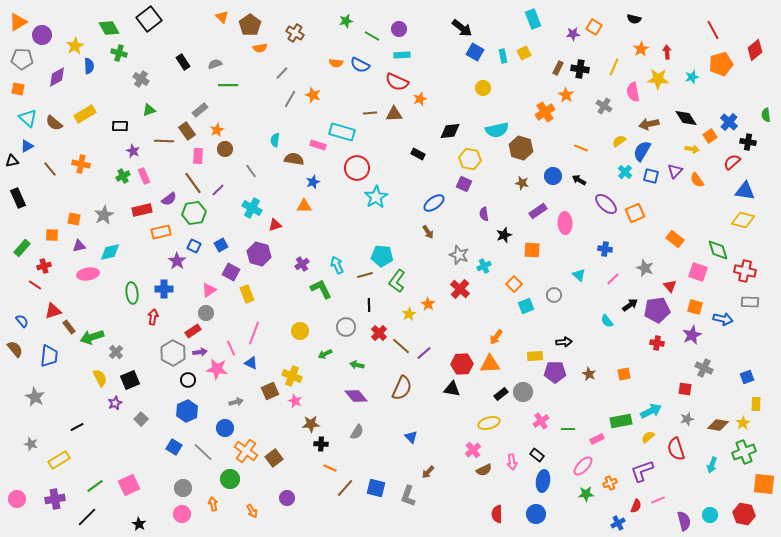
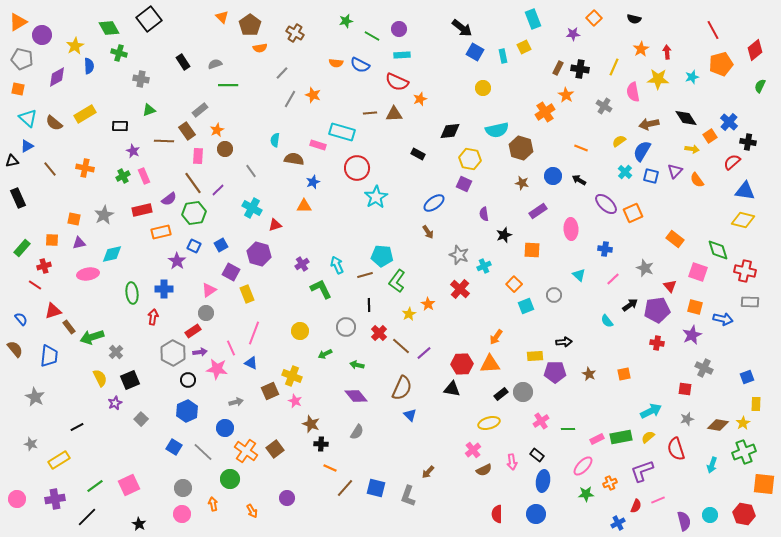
orange square at (594, 27): moved 9 px up; rotated 14 degrees clockwise
yellow square at (524, 53): moved 6 px up
gray pentagon at (22, 59): rotated 10 degrees clockwise
gray cross at (141, 79): rotated 21 degrees counterclockwise
green semicircle at (766, 115): moved 6 px left, 29 px up; rotated 32 degrees clockwise
orange cross at (81, 164): moved 4 px right, 4 px down
orange square at (635, 213): moved 2 px left
pink ellipse at (565, 223): moved 6 px right, 6 px down
orange square at (52, 235): moved 5 px down
purple triangle at (79, 246): moved 3 px up
cyan diamond at (110, 252): moved 2 px right, 2 px down
blue semicircle at (22, 321): moved 1 px left, 2 px up
green rectangle at (621, 421): moved 16 px down
brown star at (311, 424): rotated 24 degrees clockwise
blue triangle at (411, 437): moved 1 px left, 22 px up
brown square at (274, 458): moved 1 px right, 9 px up
